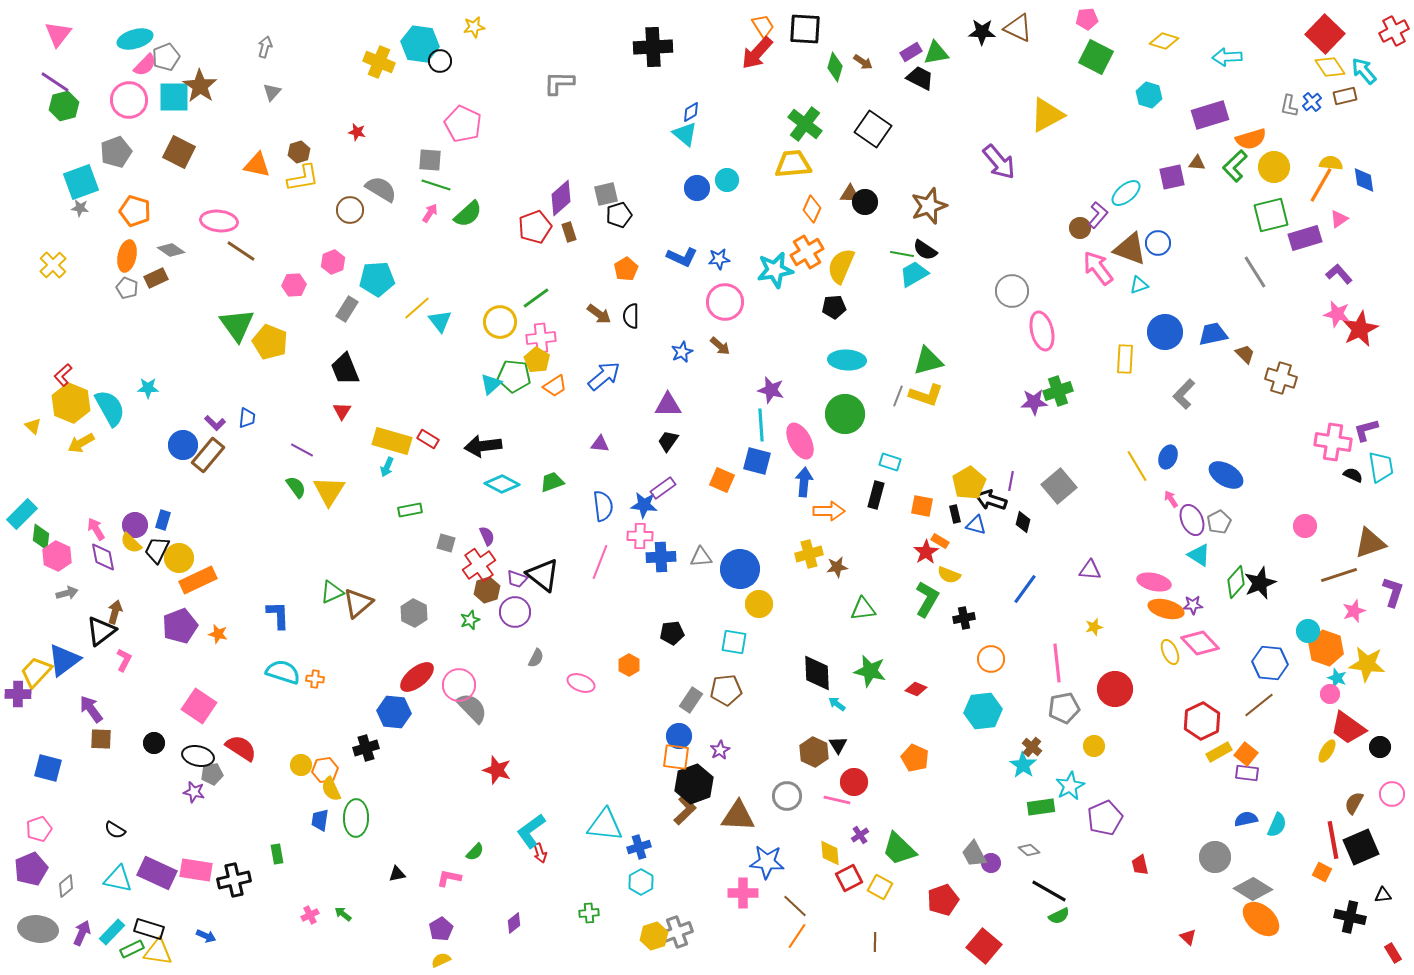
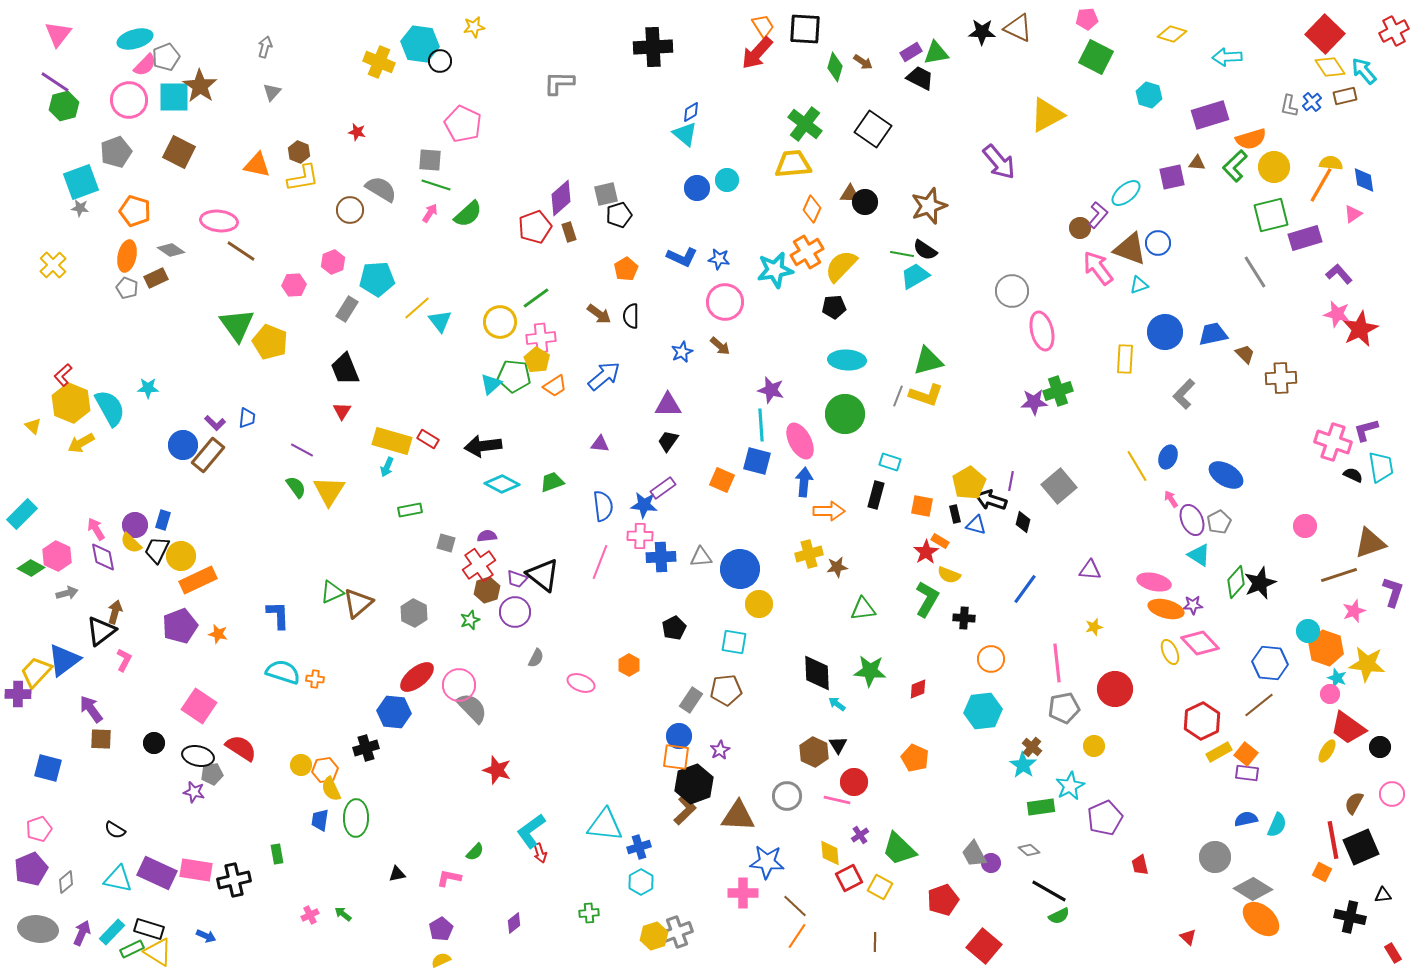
yellow diamond at (1164, 41): moved 8 px right, 7 px up
brown hexagon at (299, 152): rotated 20 degrees counterclockwise
pink triangle at (1339, 219): moved 14 px right, 5 px up
blue star at (719, 259): rotated 15 degrees clockwise
yellow semicircle at (841, 266): rotated 21 degrees clockwise
cyan trapezoid at (914, 274): moved 1 px right, 2 px down
brown cross at (1281, 378): rotated 20 degrees counterclockwise
pink cross at (1333, 442): rotated 9 degrees clockwise
purple semicircle at (487, 536): rotated 72 degrees counterclockwise
green diamond at (41, 537): moved 10 px left, 31 px down; rotated 68 degrees counterclockwise
yellow circle at (179, 558): moved 2 px right, 2 px up
black cross at (964, 618): rotated 15 degrees clockwise
black pentagon at (672, 633): moved 2 px right, 5 px up; rotated 20 degrees counterclockwise
green star at (870, 671): rotated 8 degrees counterclockwise
red diamond at (916, 689): moved 2 px right; rotated 45 degrees counterclockwise
gray diamond at (66, 886): moved 4 px up
yellow triangle at (158, 952): rotated 24 degrees clockwise
